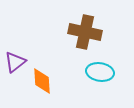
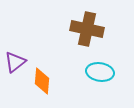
brown cross: moved 2 px right, 3 px up
orange diamond: rotated 8 degrees clockwise
